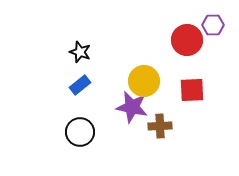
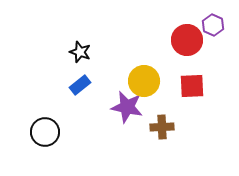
purple hexagon: rotated 25 degrees clockwise
red square: moved 4 px up
purple star: moved 5 px left
brown cross: moved 2 px right, 1 px down
black circle: moved 35 px left
